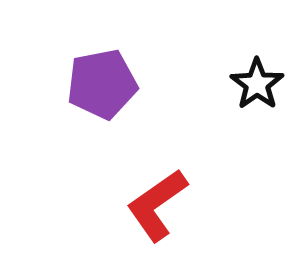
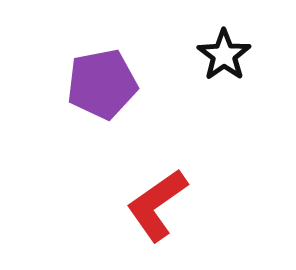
black star: moved 33 px left, 29 px up
